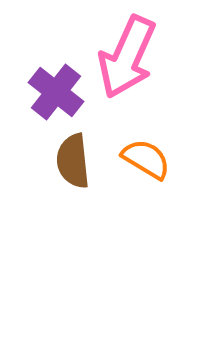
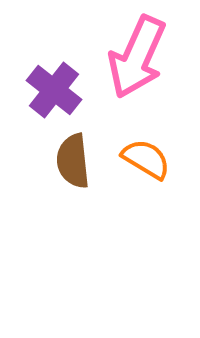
pink arrow: moved 10 px right
purple cross: moved 2 px left, 2 px up
